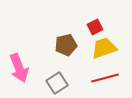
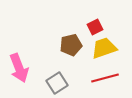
brown pentagon: moved 5 px right
